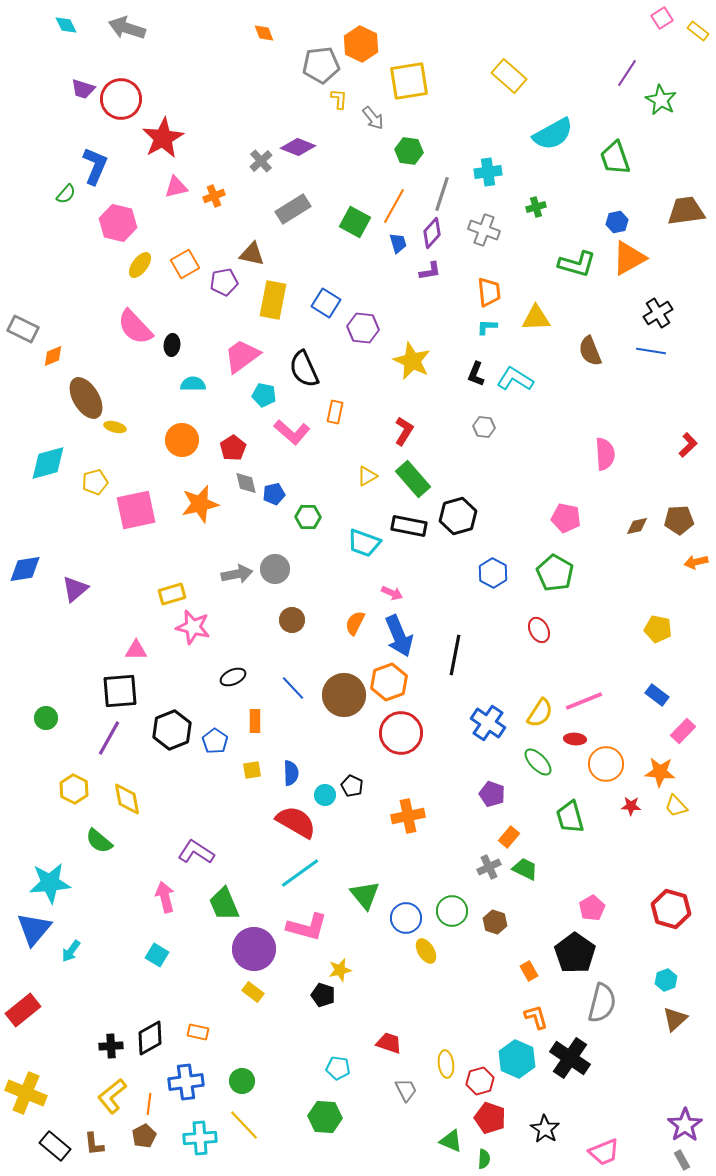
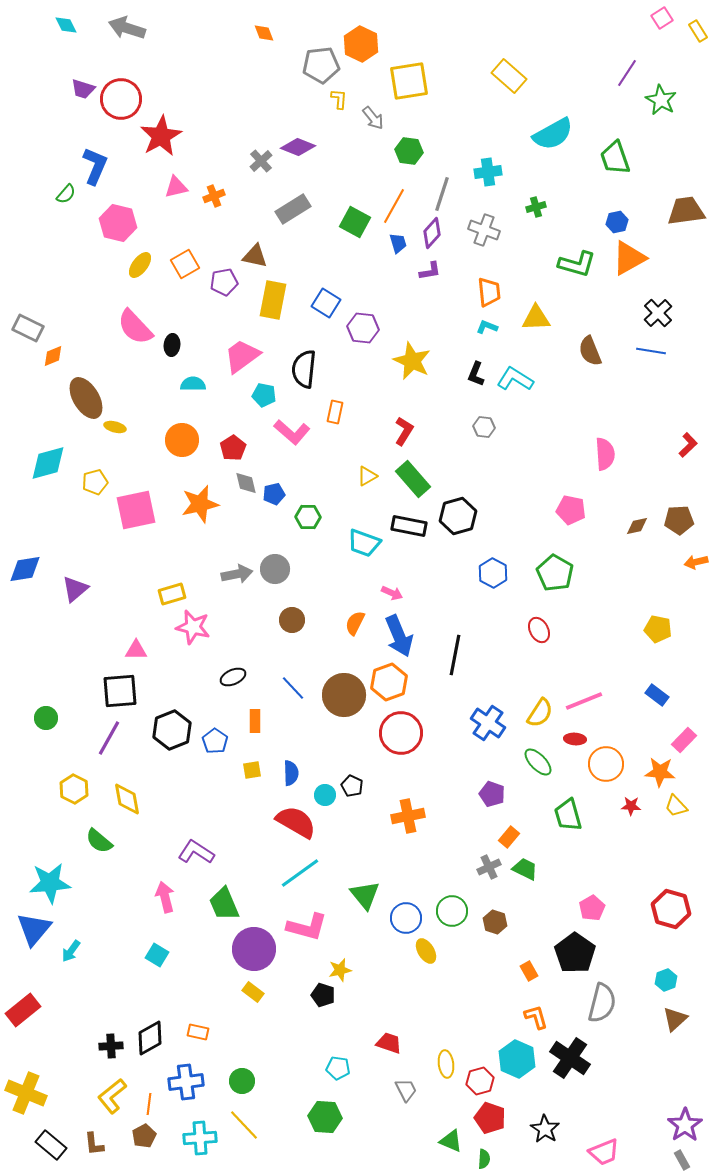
yellow rectangle at (698, 31): rotated 20 degrees clockwise
red star at (163, 138): moved 2 px left, 2 px up
brown triangle at (252, 254): moved 3 px right, 2 px down
black cross at (658, 313): rotated 12 degrees counterclockwise
cyan L-shape at (487, 327): rotated 20 degrees clockwise
gray rectangle at (23, 329): moved 5 px right, 1 px up
black semicircle at (304, 369): rotated 30 degrees clockwise
pink pentagon at (566, 518): moved 5 px right, 8 px up
pink rectangle at (683, 731): moved 1 px right, 9 px down
green trapezoid at (570, 817): moved 2 px left, 2 px up
black rectangle at (55, 1146): moved 4 px left, 1 px up
